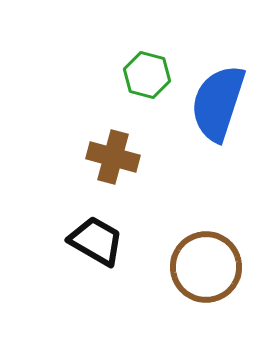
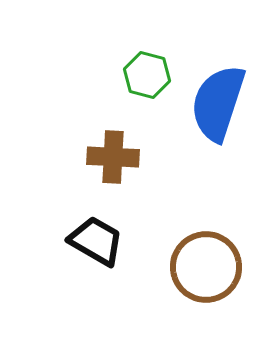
brown cross: rotated 12 degrees counterclockwise
